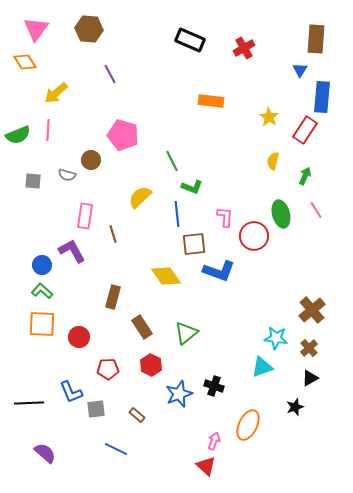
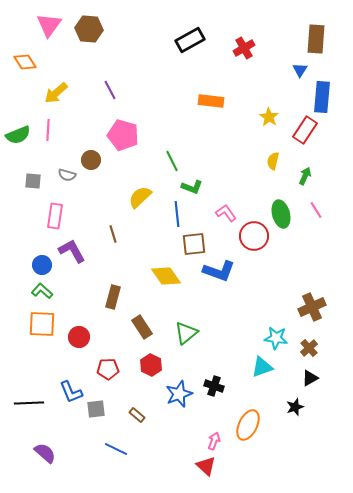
pink triangle at (36, 29): moved 13 px right, 4 px up
black rectangle at (190, 40): rotated 52 degrees counterclockwise
purple line at (110, 74): moved 16 px down
pink rectangle at (85, 216): moved 30 px left
pink L-shape at (225, 217): moved 1 px right, 4 px up; rotated 40 degrees counterclockwise
brown cross at (312, 310): moved 3 px up; rotated 16 degrees clockwise
